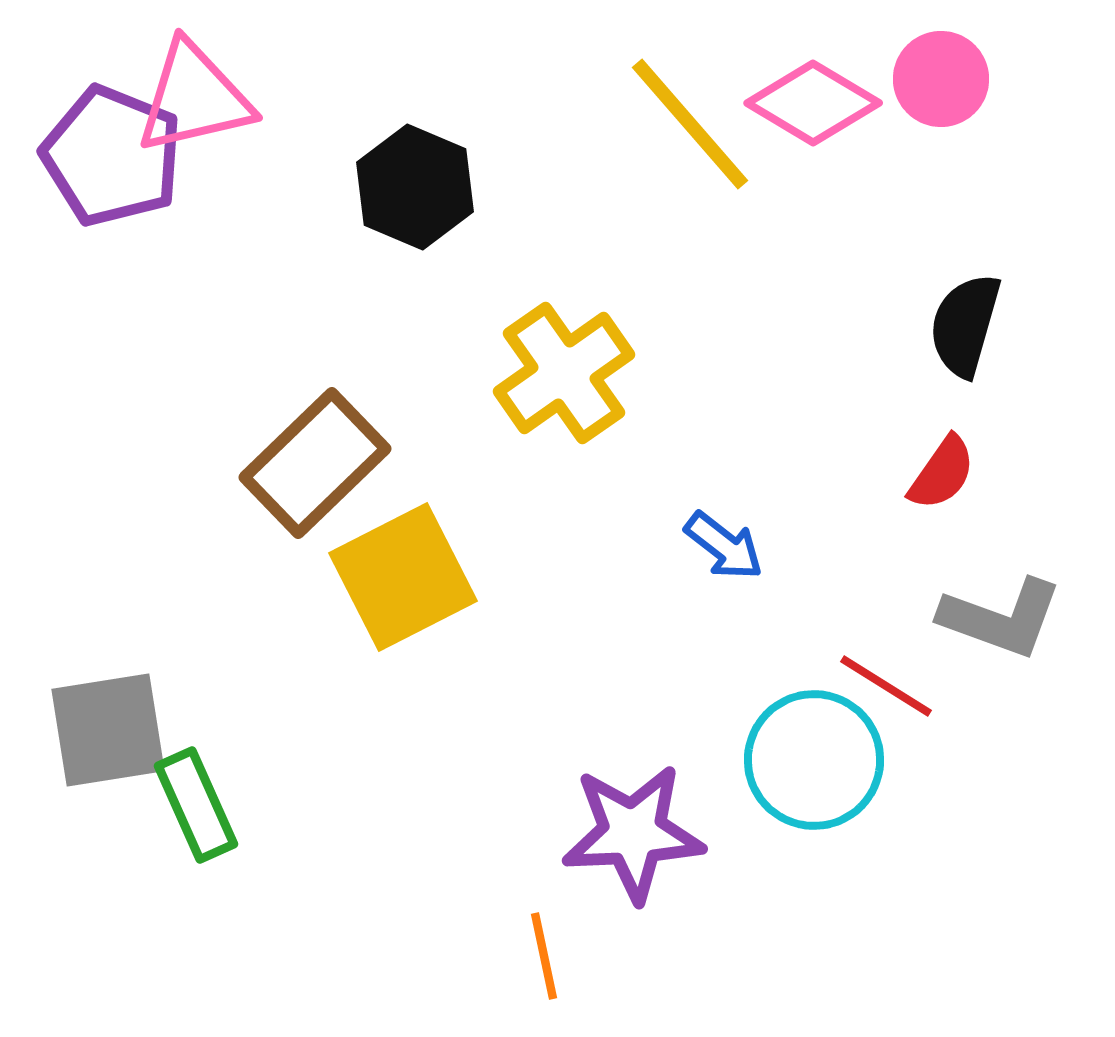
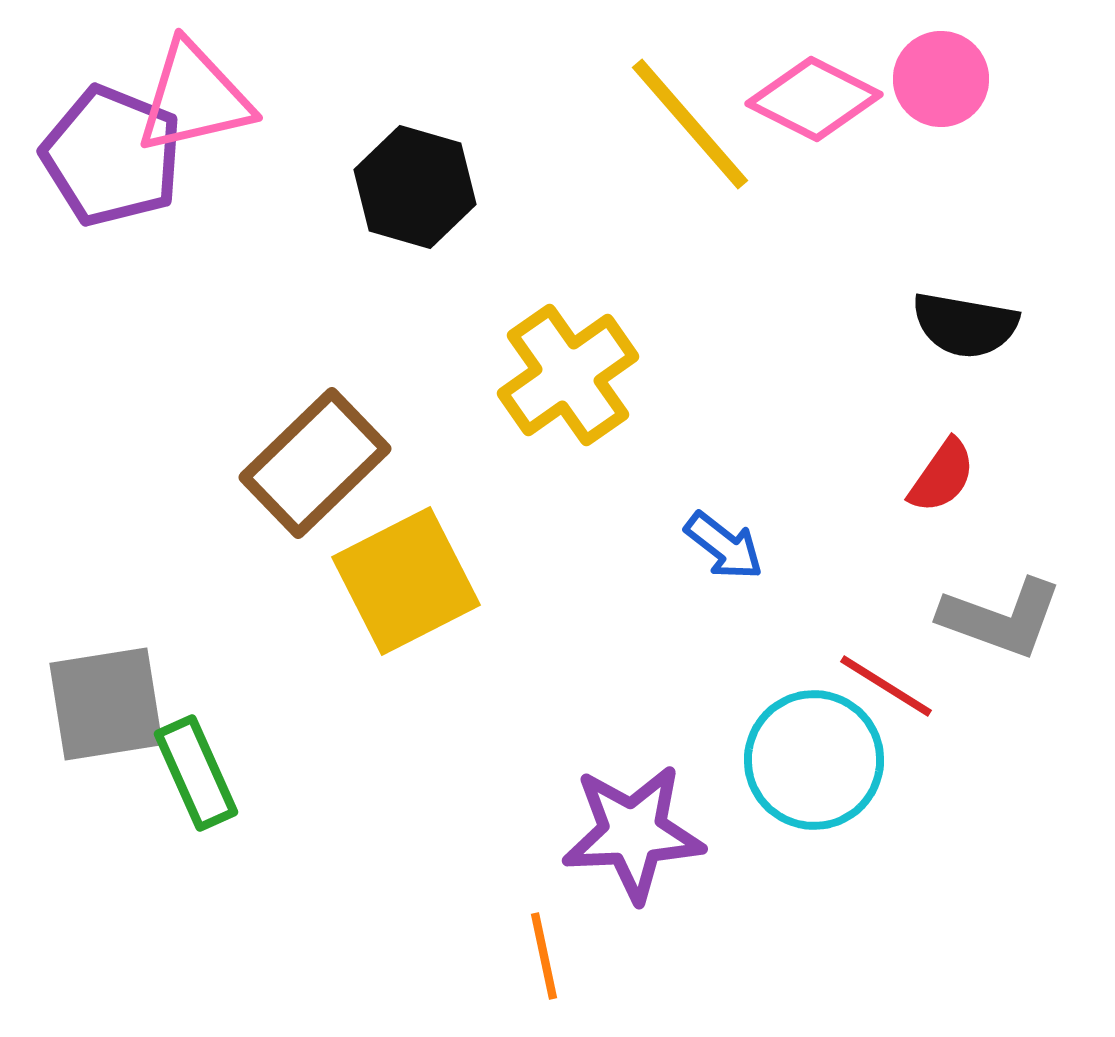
pink diamond: moved 1 px right, 4 px up; rotated 4 degrees counterclockwise
black hexagon: rotated 7 degrees counterclockwise
black semicircle: rotated 96 degrees counterclockwise
yellow cross: moved 4 px right, 2 px down
red semicircle: moved 3 px down
yellow square: moved 3 px right, 4 px down
gray square: moved 2 px left, 26 px up
green rectangle: moved 32 px up
